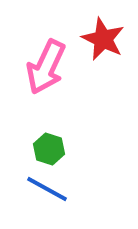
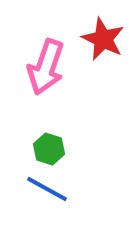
pink arrow: rotated 6 degrees counterclockwise
